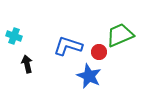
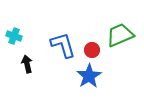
blue L-shape: moved 5 px left, 1 px up; rotated 56 degrees clockwise
red circle: moved 7 px left, 2 px up
blue star: rotated 15 degrees clockwise
